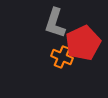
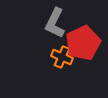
gray L-shape: rotated 8 degrees clockwise
